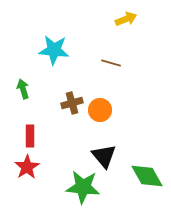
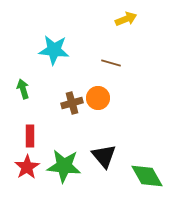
orange circle: moved 2 px left, 12 px up
green star: moved 19 px left, 21 px up
